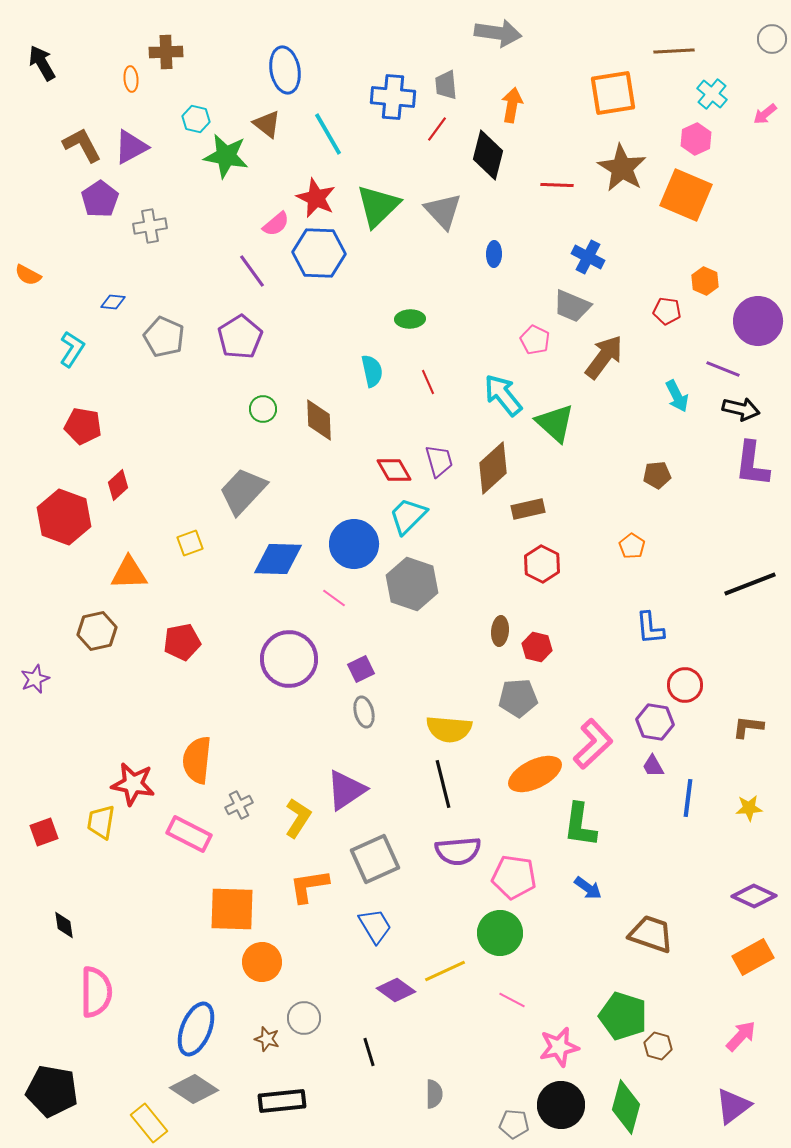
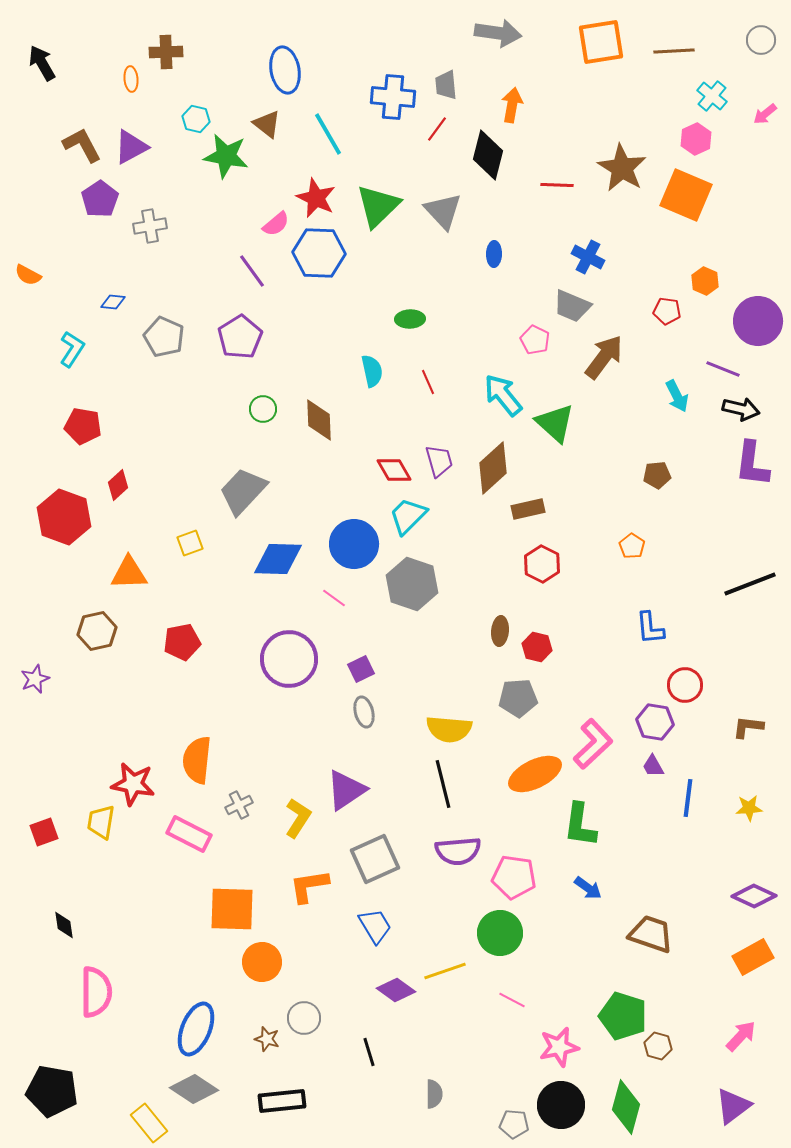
gray circle at (772, 39): moved 11 px left, 1 px down
orange square at (613, 93): moved 12 px left, 51 px up
cyan cross at (712, 94): moved 2 px down
yellow line at (445, 971): rotated 6 degrees clockwise
